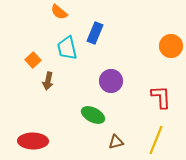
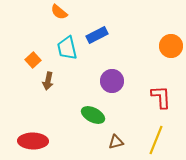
blue rectangle: moved 2 px right, 2 px down; rotated 40 degrees clockwise
purple circle: moved 1 px right
